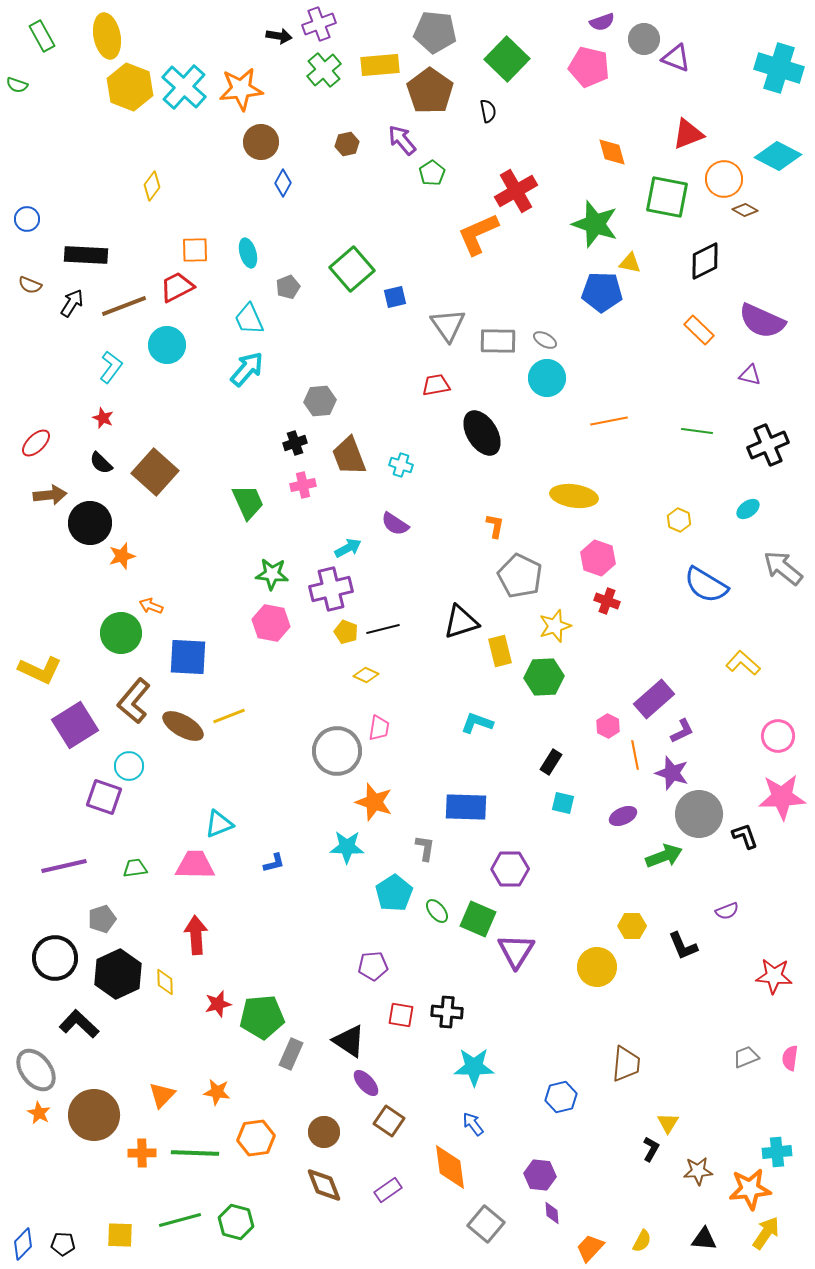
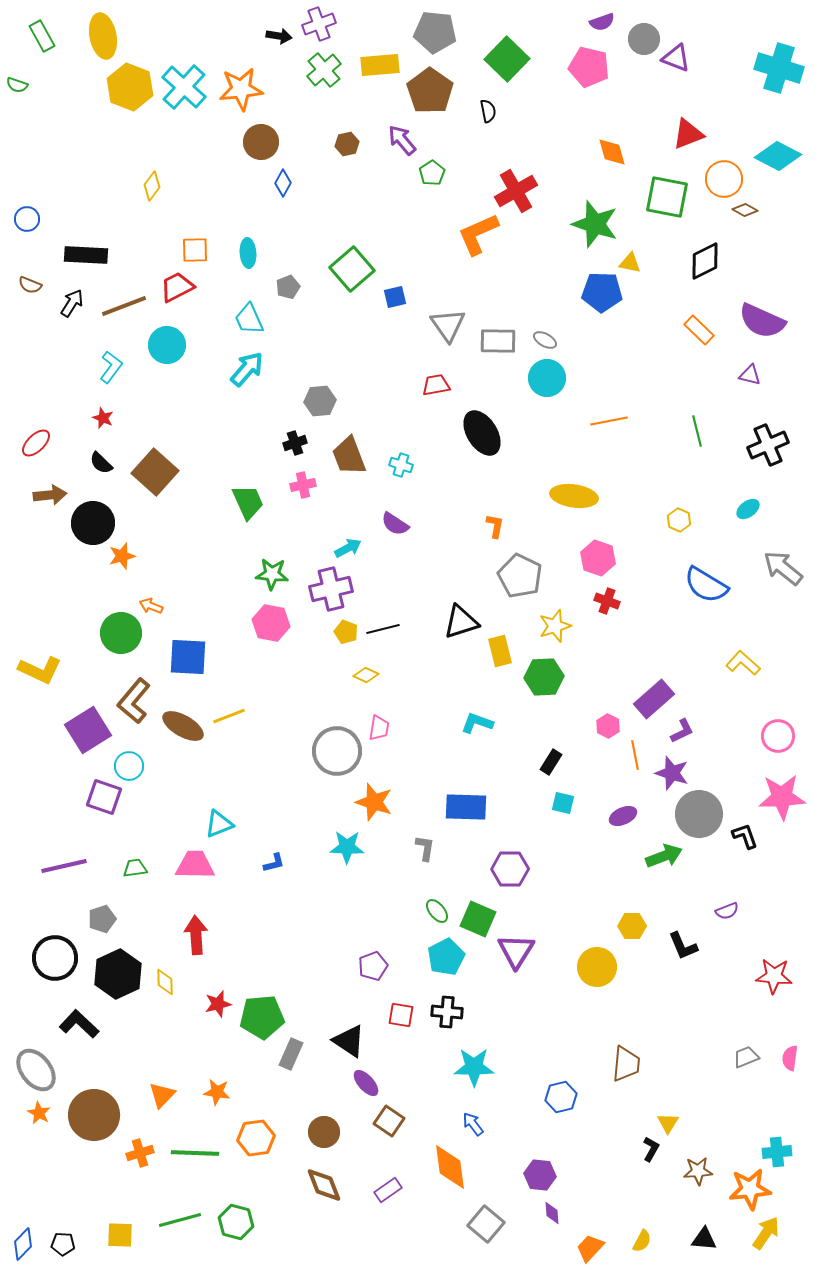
yellow ellipse at (107, 36): moved 4 px left
cyan ellipse at (248, 253): rotated 12 degrees clockwise
green line at (697, 431): rotated 68 degrees clockwise
black circle at (90, 523): moved 3 px right
purple square at (75, 725): moved 13 px right, 5 px down
cyan pentagon at (394, 893): moved 52 px right, 64 px down; rotated 6 degrees clockwise
purple pentagon at (373, 966): rotated 16 degrees counterclockwise
orange cross at (142, 1153): moved 2 px left; rotated 16 degrees counterclockwise
